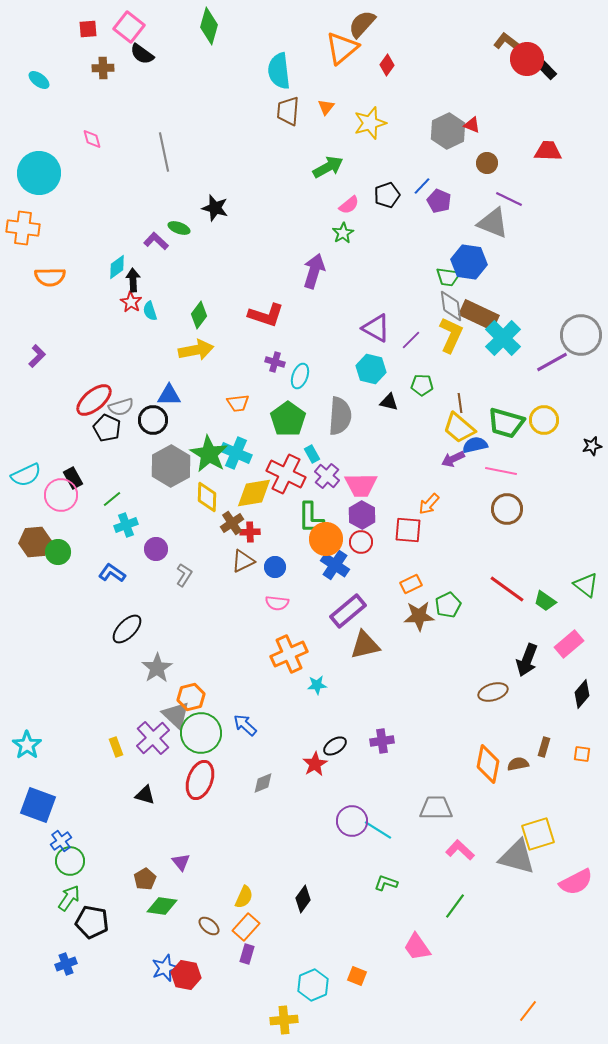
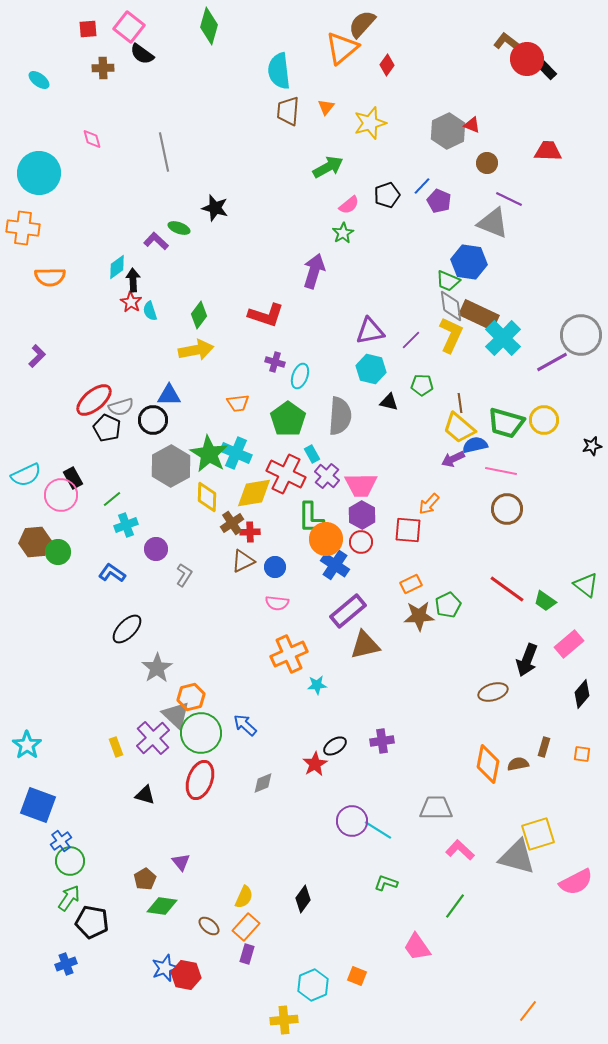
green trapezoid at (448, 277): moved 4 px down; rotated 15 degrees clockwise
purple triangle at (376, 328): moved 6 px left, 3 px down; rotated 40 degrees counterclockwise
